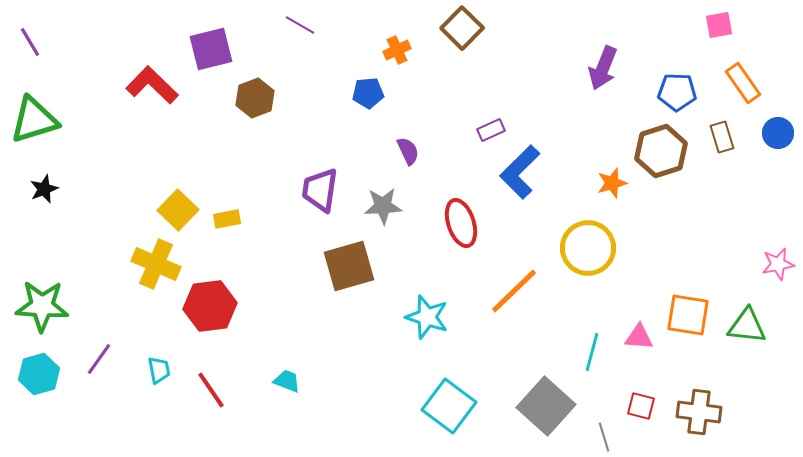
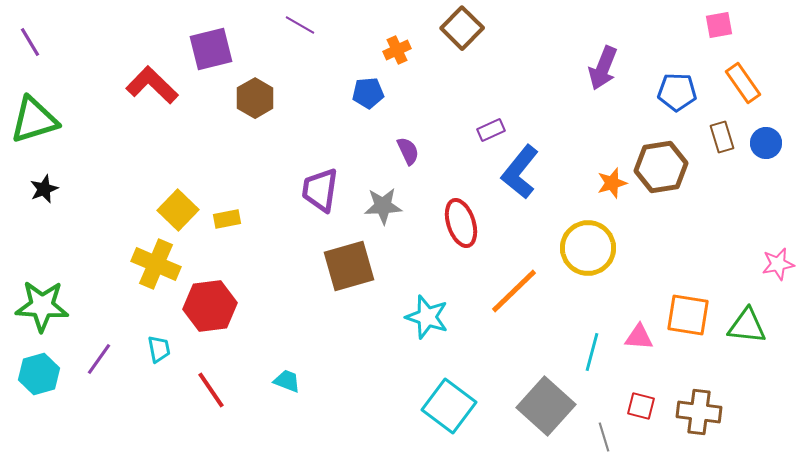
brown hexagon at (255, 98): rotated 9 degrees counterclockwise
blue circle at (778, 133): moved 12 px left, 10 px down
brown hexagon at (661, 151): moved 16 px down; rotated 9 degrees clockwise
blue L-shape at (520, 172): rotated 6 degrees counterclockwise
cyan trapezoid at (159, 370): moved 21 px up
